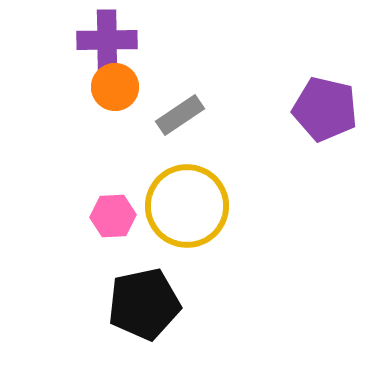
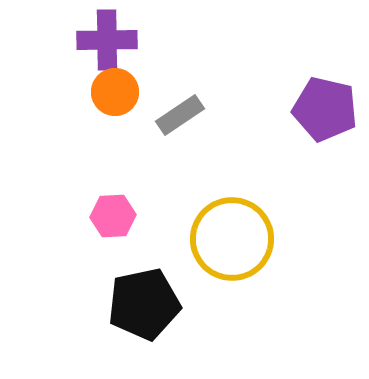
orange circle: moved 5 px down
yellow circle: moved 45 px right, 33 px down
